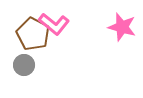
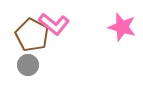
brown pentagon: moved 1 px left, 1 px down
gray circle: moved 4 px right
